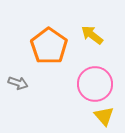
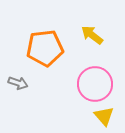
orange pentagon: moved 4 px left, 2 px down; rotated 30 degrees clockwise
